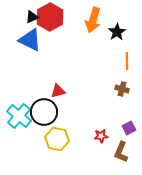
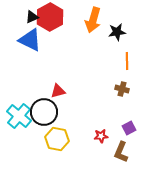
black star: rotated 24 degrees clockwise
